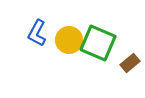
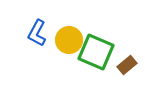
green square: moved 2 px left, 9 px down
brown rectangle: moved 3 px left, 2 px down
